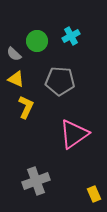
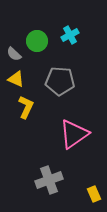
cyan cross: moved 1 px left, 1 px up
gray cross: moved 13 px right, 1 px up
